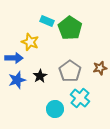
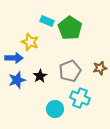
gray pentagon: rotated 15 degrees clockwise
cyan cross: rotated 18 degrees counterclockwise
